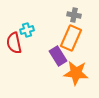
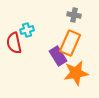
orange rectangle: moved 1 px left, 5 px down
orange star: rotated 15 degrees counterclockwise
